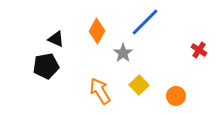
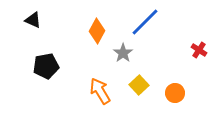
black triangle: moved 23 px left, 19 px up
orange circle: moved 1 px left, 3 px up
